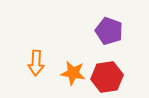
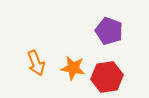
orange arrow: rotated 25 degrees counterclockwise
orange star: moved 5 px up
